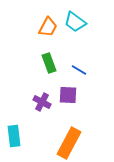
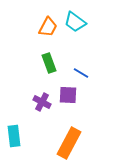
blue line: moved 2 px right, 3 px down
